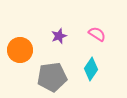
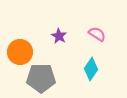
purple star: rotated 21 degrees counterclockwise
orange circle: moved 2 px down
gray pentagon: moved 11 px left, 1 px down; rotated 8 degrees clockwise
